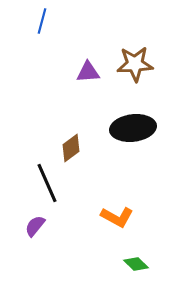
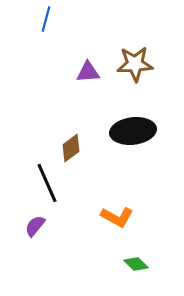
blue line: moved 4 px right, 2 px up
black ellipse: moved 3 px down
